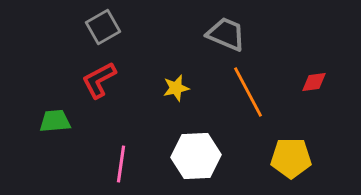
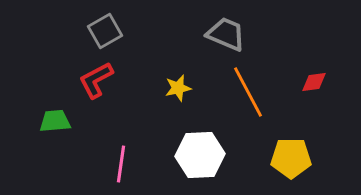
gray square: moved 2 px right, 4 px down
red L-shape: moved 3 px left
yellow star: moved 2 px right
white hexagon: moved 4 px right, 1 px up
